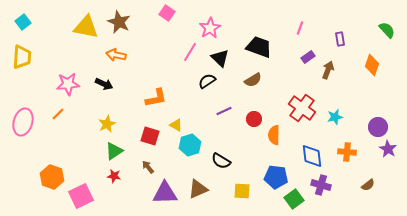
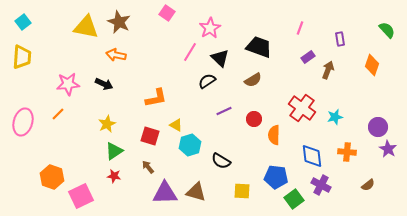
purple cross at (321, 185): rotated 12 degrees clockwise
brown triangle at (198, 189): moved 2 px left, 3 px down; rotated 40 degrees clockwise
